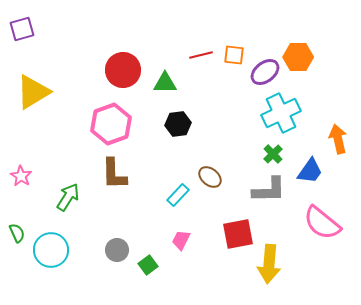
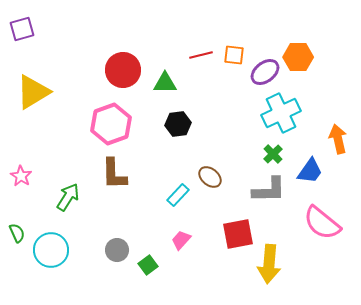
pink trapezoid: rotated 15 degrees clockwise
